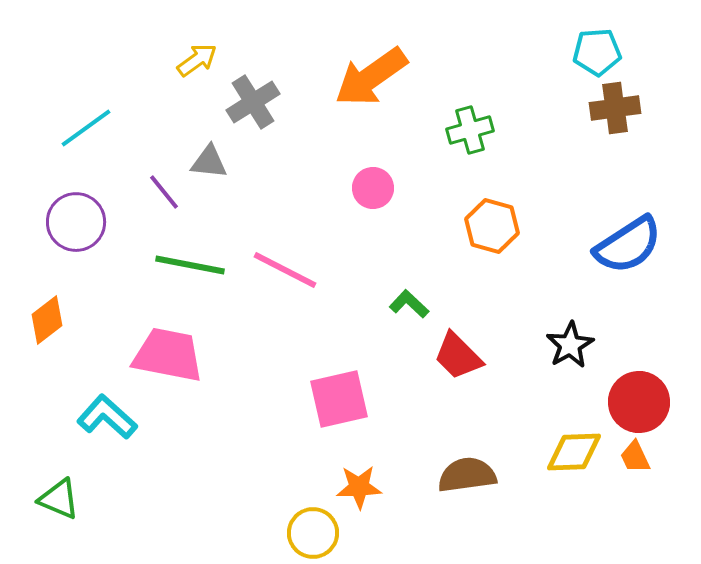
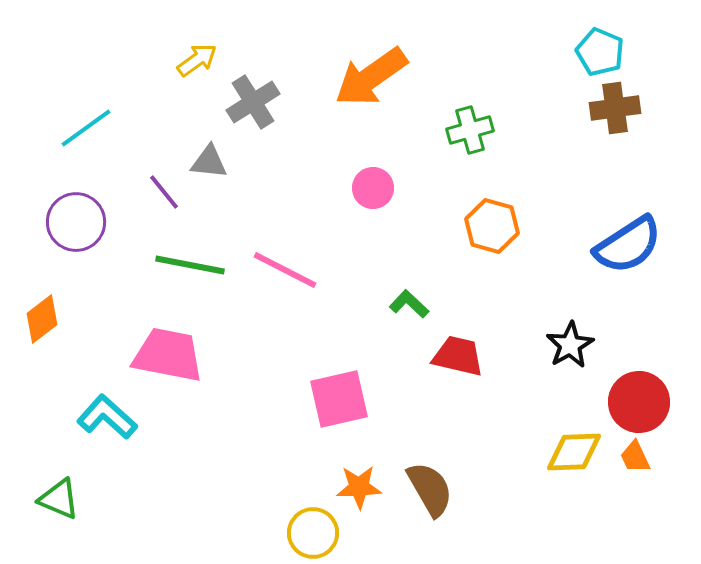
cyan pentagon: moved 3 px right; rotated 27 degrees clockwise
orange diamond: moved 5 px left, 1 px up
red trapezoid: rotated 148 degrees clockwise
brown semicircle: moved 37 px left, 14 px down; rotated 68 degrees clockwise
